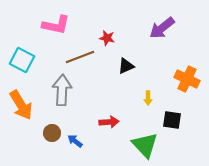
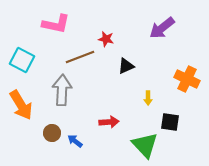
pink L-shape: moved 1 px up
red star: moved 1 px left, 1 px down
black square: moved 2 px left, 2 px down
